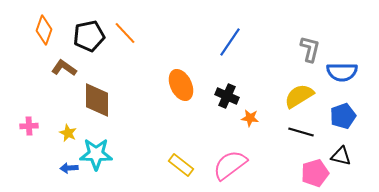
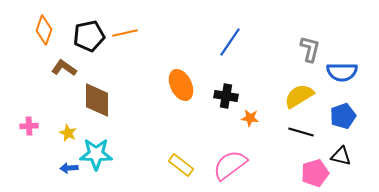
orange line: rotated 60 degrees counterclockwise
black cross: moved 1 px left; rotated 15 degrees counterclockwise
